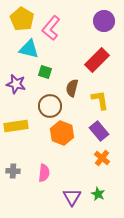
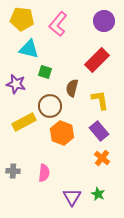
yellow pentagon: rotated 25 degrees counterclockwise
pink L-shape: moved 7 px right, 4 px up
yellow rectangle: moved 8 px right, 4 px up; rotated 20 degrees counterclockwise
